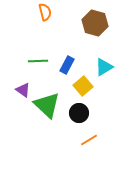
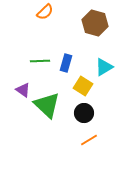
orange semicircle: rotated 60 degrees clockwise
green line: moved 2 px right
blue rectangle: moved 1 px left, 2 px up; rotated 12 degrees counterclockwise
yellow square: rotated 18 degrees counterclockwise
black circle: moved 5 px right
